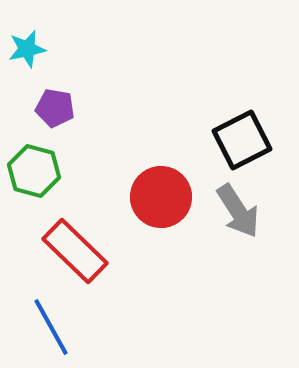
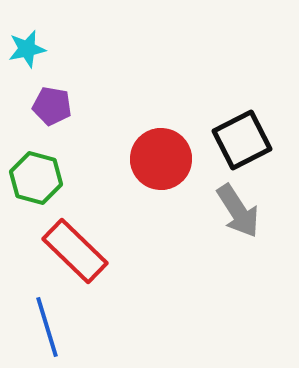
purple pentagon: moved 3 px left, 2 px up
green hexagon: moved 2 px right, 7 px down
red circle: moved 38 px up
blue line: moved 4 px left; rotated 12 degrees clockwise
